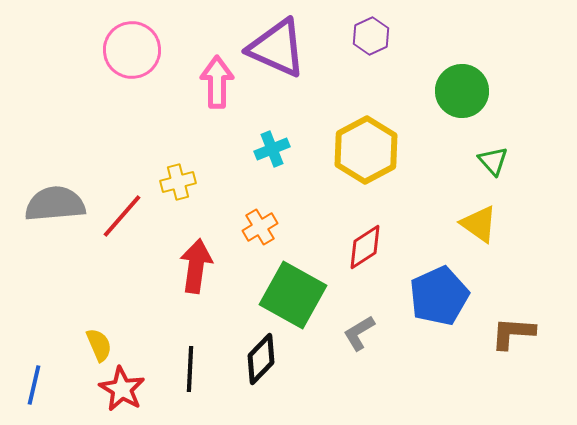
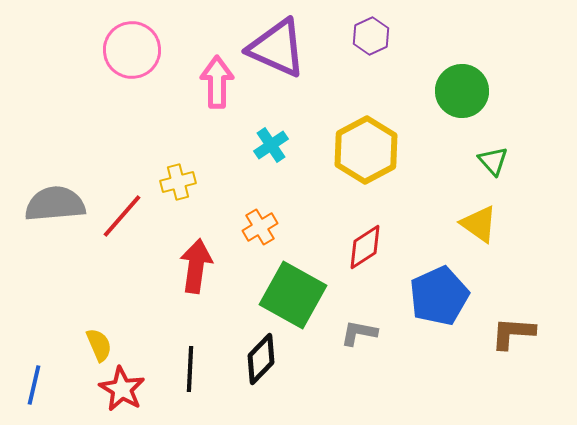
cyan cross: moved 1 px left, 4 px up; rotated 12 degrees counterclockwise
gray L-shape: rotated 42 degrees clockwise
